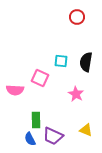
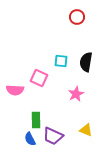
pink square: moved 1 px left
pink star: rotated 14 degrees clockwise
